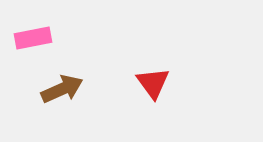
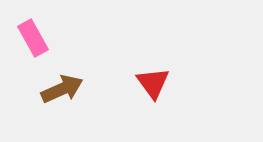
pink rectangle: rotated 72 degrees clockwise
